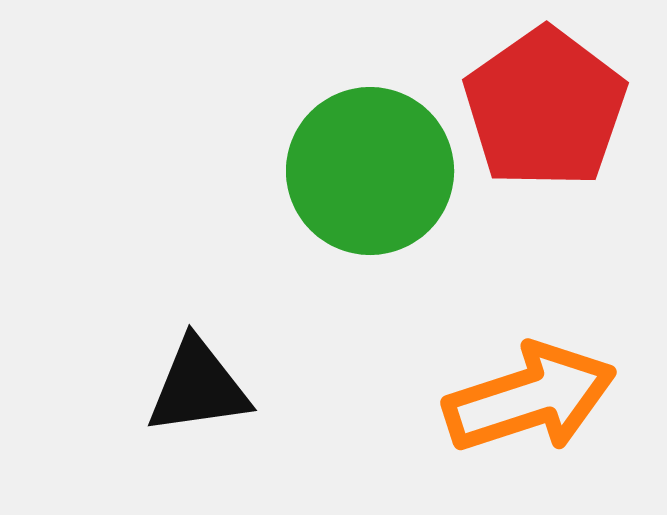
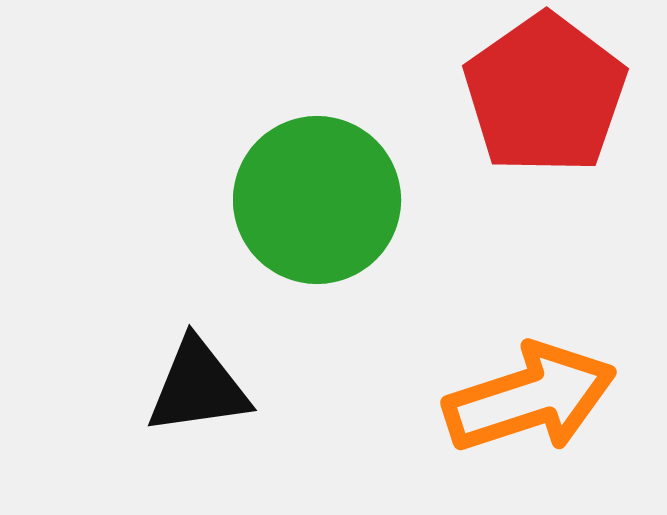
red pentagon: moved 14 px up
green circle: moved 53 px left, 29 px down
